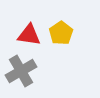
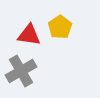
yellow pentagon: moved 1 px left, 6 px up
